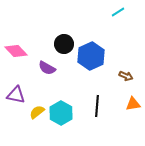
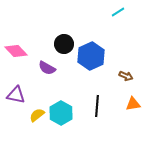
yellow semicircle: moved 3 px down
